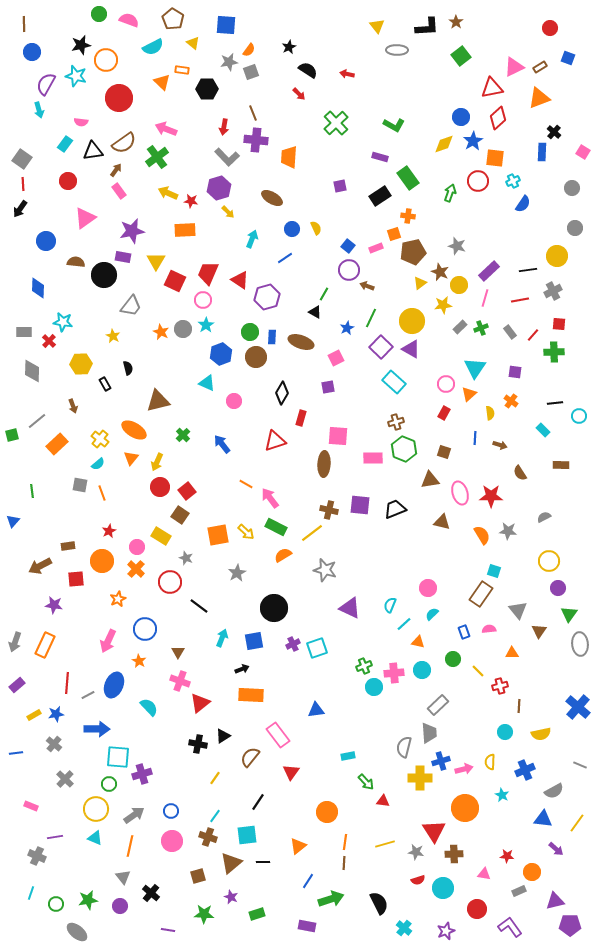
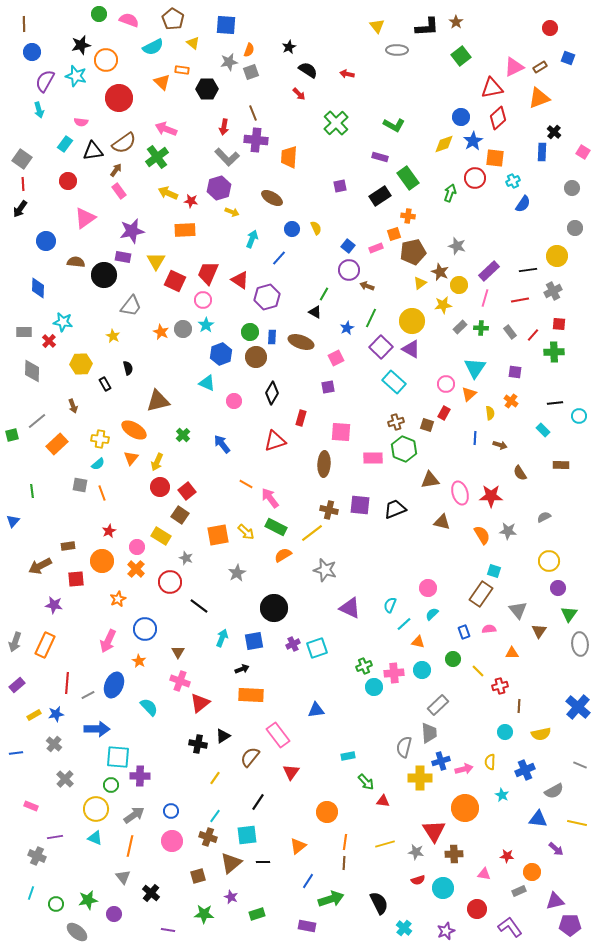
orange semicircle at (249, 50): rotated 16 degrees counterclockwise
purple semicircle at (46, 84): moved 1 px left, 3 px up
red circle at (478, 181): moved 3 px left, 3 px up
yellow arrow at (228, 212): moved 4 px right; rotated 24 degrees counterclockwise
blue line at (285, 258): moved 6 px left; rotated 14 degrees counterclockwise
green cross at (481, 328): rotated 24 degrees clockwise
black diamond at (282, 393): moved 10 px left
pink square at (338, 436): moved 3 px right, 4 px up
yellow cross at (100, 439): rotated 30 degrees counterclockwise
brown square at (444, 452): moved 17 px left, 27 px up
purple cross at (142, 774): moved 2 px left, 2 px down; rotated 18 degrees clockwise
green circle at (109, 784): moved 2 px right, 1 px down
blue triangle at (543, 819): moved 5 px left
yellow line at (577, 823): rotated 66 degrees clockwise
purple circle at (120, 906): moved 6 px left, 8 px down
